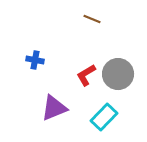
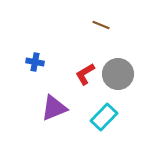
brown line: moved 9 px right, 6 px down
blue cross: moved 2 px down
red L-shape: moved 1 px left, 1 px up
